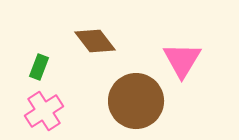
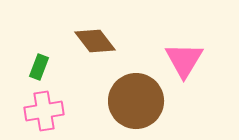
pink triangle: moved 2 px right
pink cross: rotated 24 degrees clockwise
